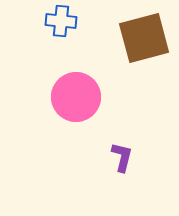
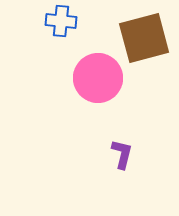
pink circle: moved 22 px right, 19 px up
purple L-shape: moved 3 px up
